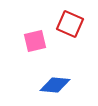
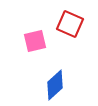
blue diamond: rotated 48 degrees counterclockwise
